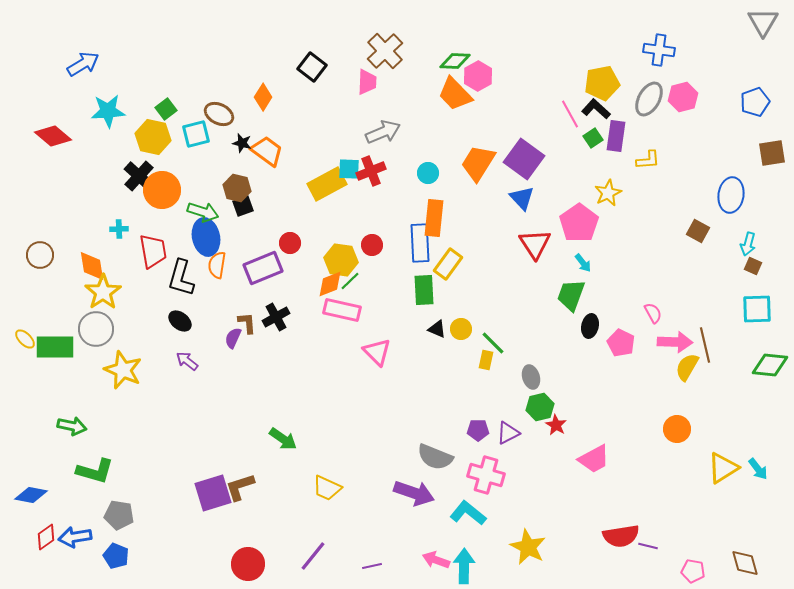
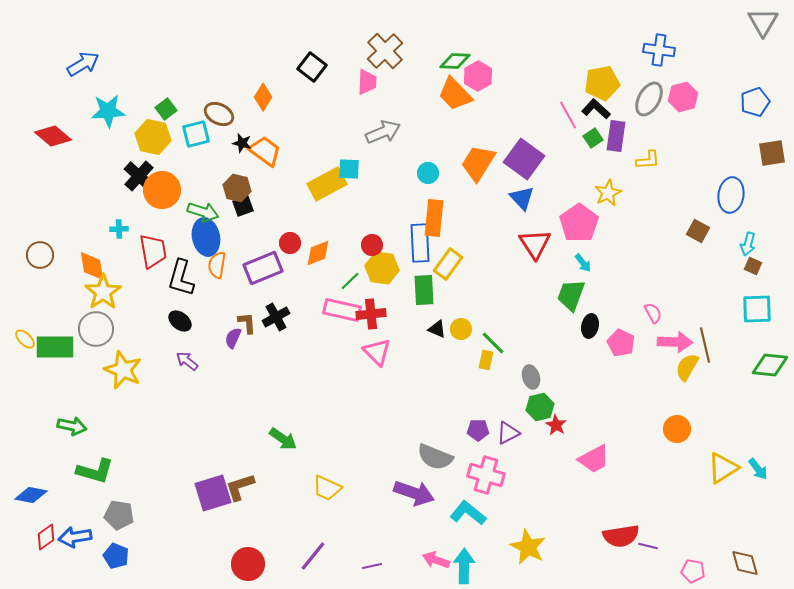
pink line at (570, 114): moved 2 px left, 1 px down
orange trapezoid at (267, 151): moved 2 px left
red cross at (371, 171): moved 143 px down; rotated 16 degrees clockwise
yellow hexagon at (341, 260): moved 41 px right, 8 px down
orange diamond at (330, 284): moved 12 px left, 31 px up
